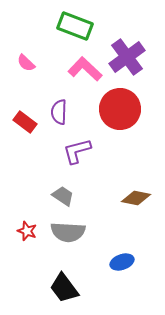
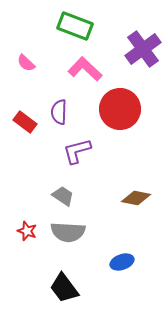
purple cross: moved 16 px right, 8 px up
